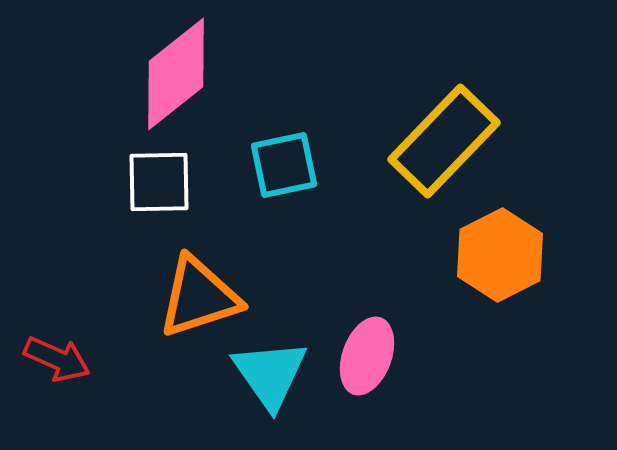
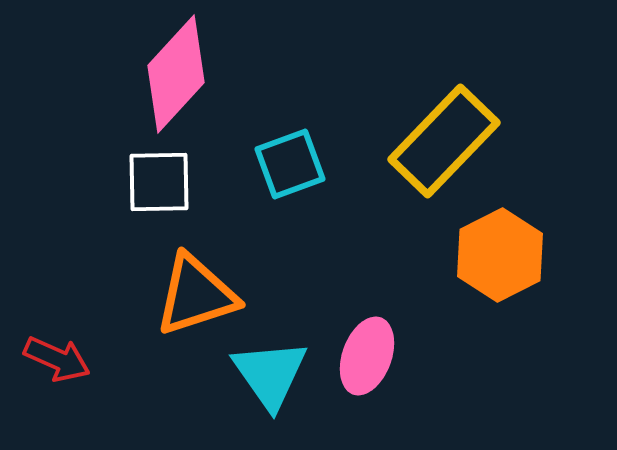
pink diamond: rotated 9 degrees counterclockwise
cyan square: moved 6 px right, 1 px up; rotated 8 degrees counterclockwise
orange triangle: moved 3 px left, 2 px up
